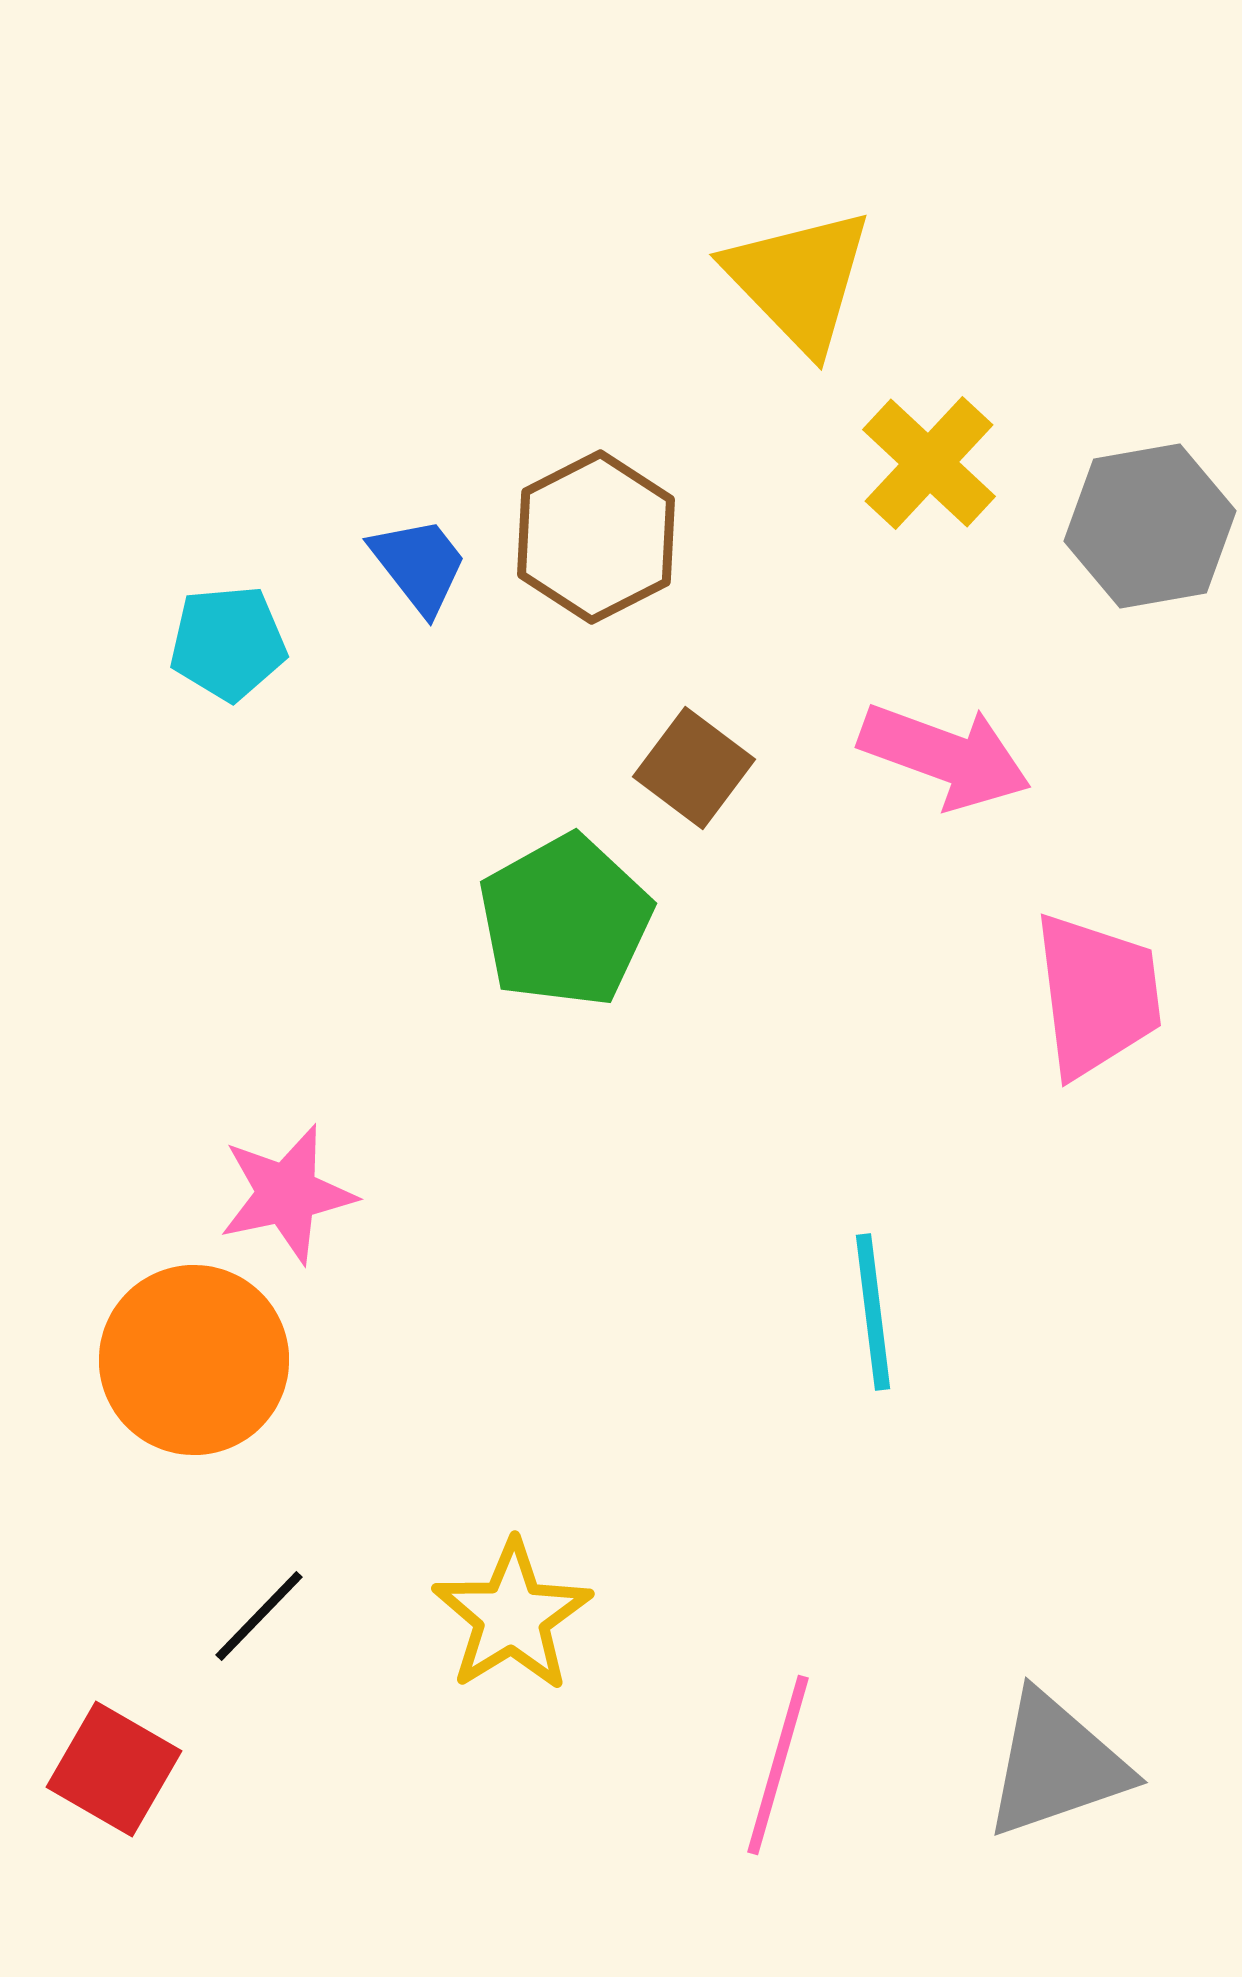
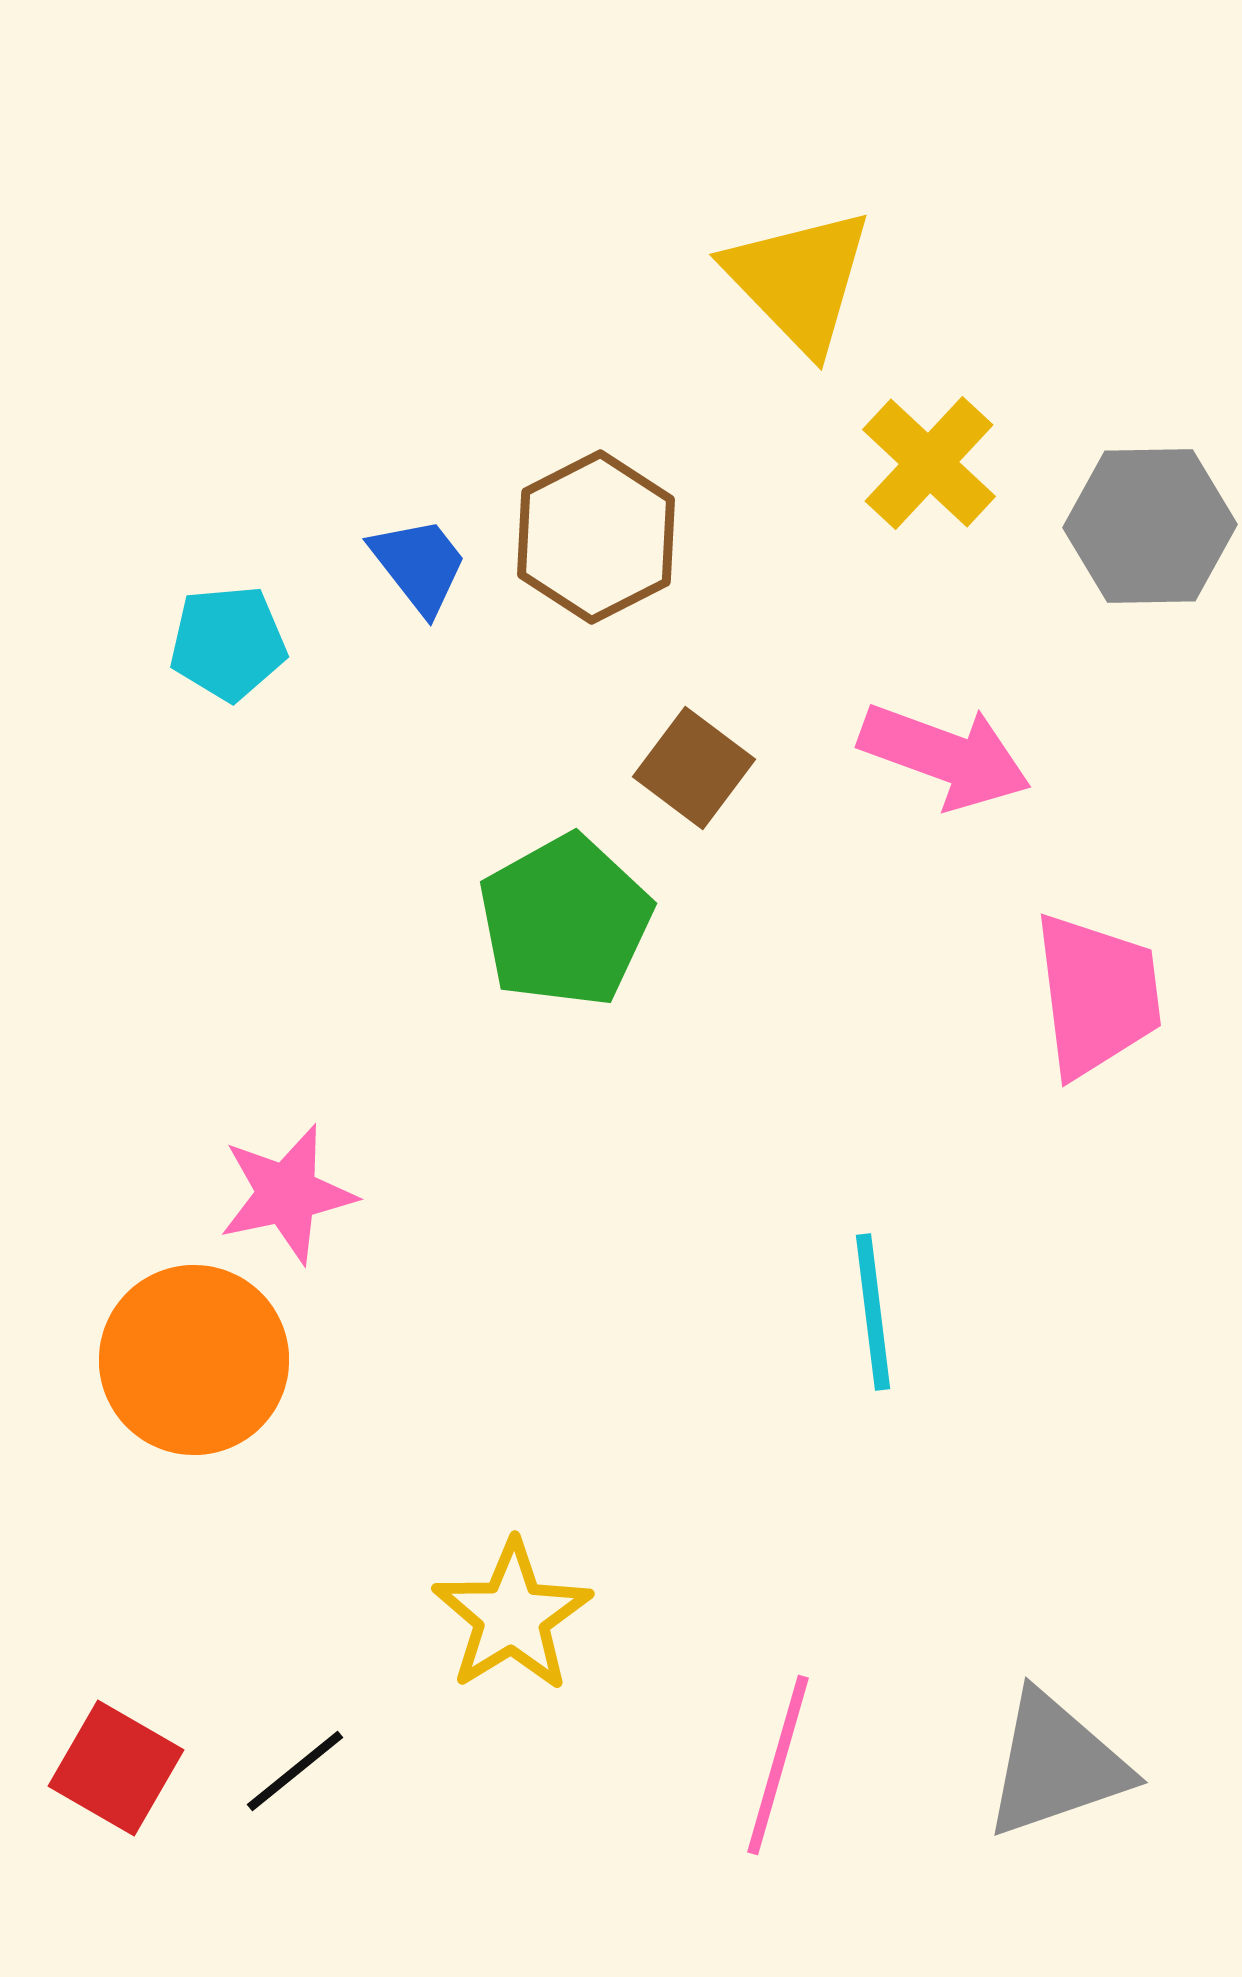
gray hexagon: rotated 9 degrees clockwise
black line: moved 36 px right, 155 px down; rotated 7 degrees clockwise
red square: moved 2 px right, 1 px up
